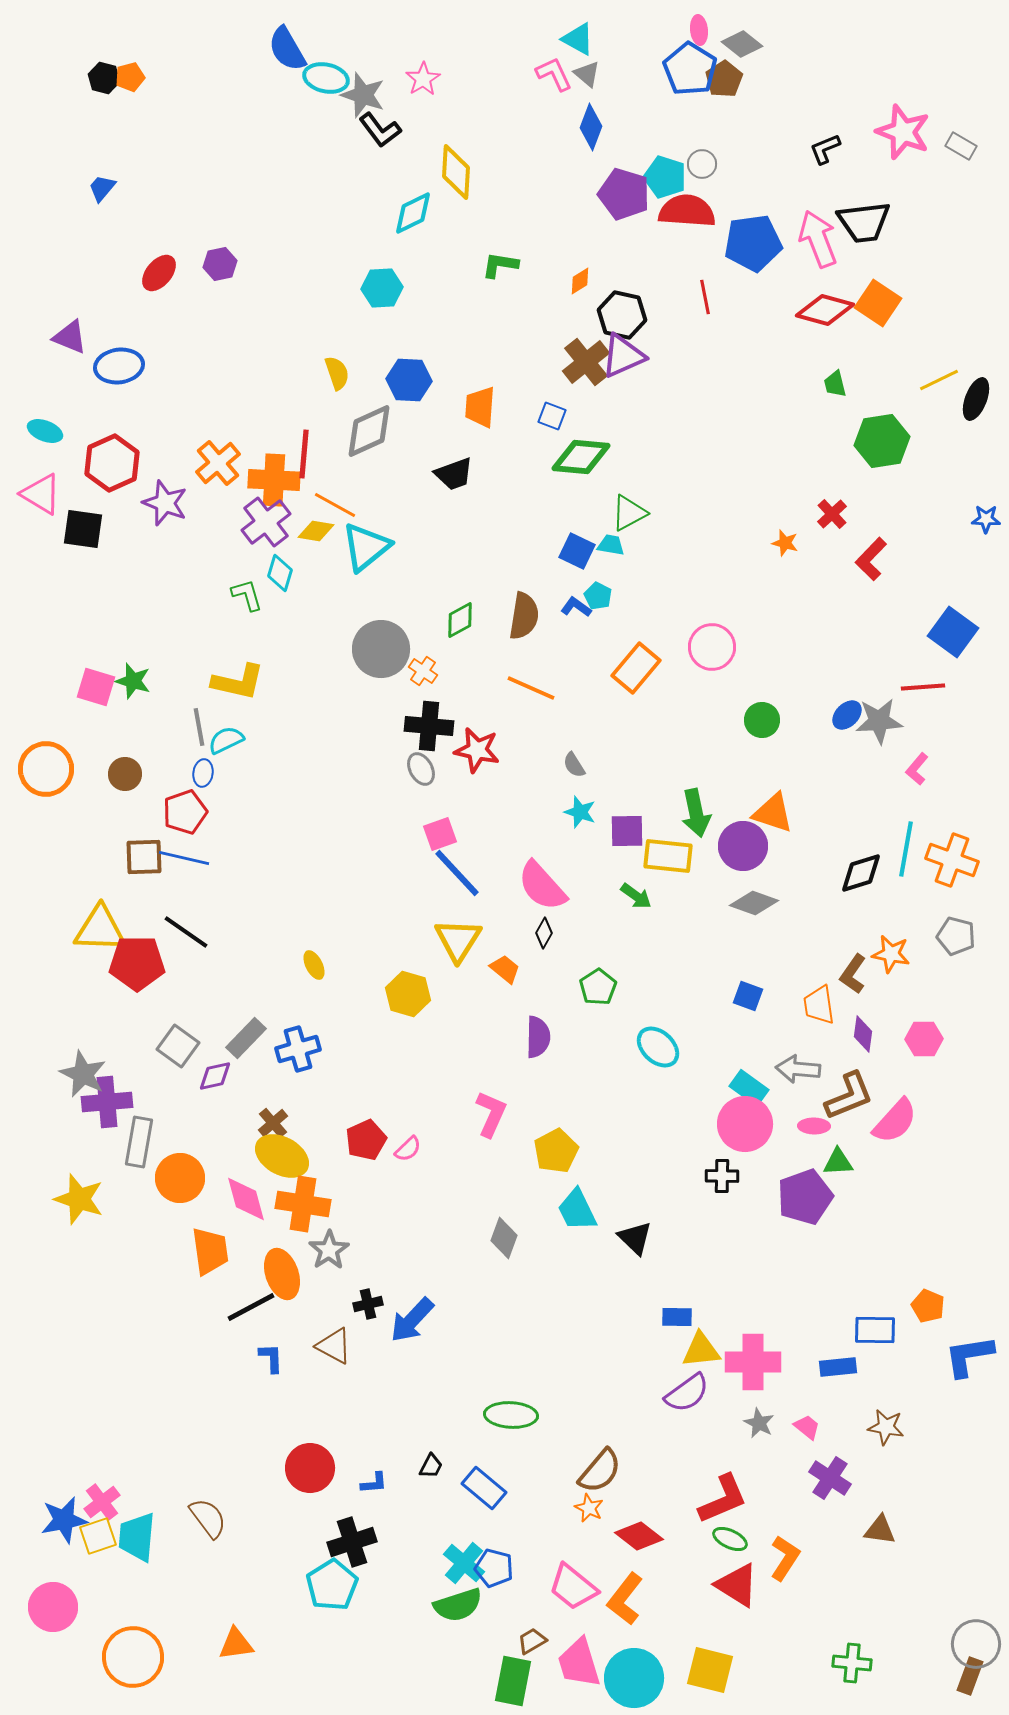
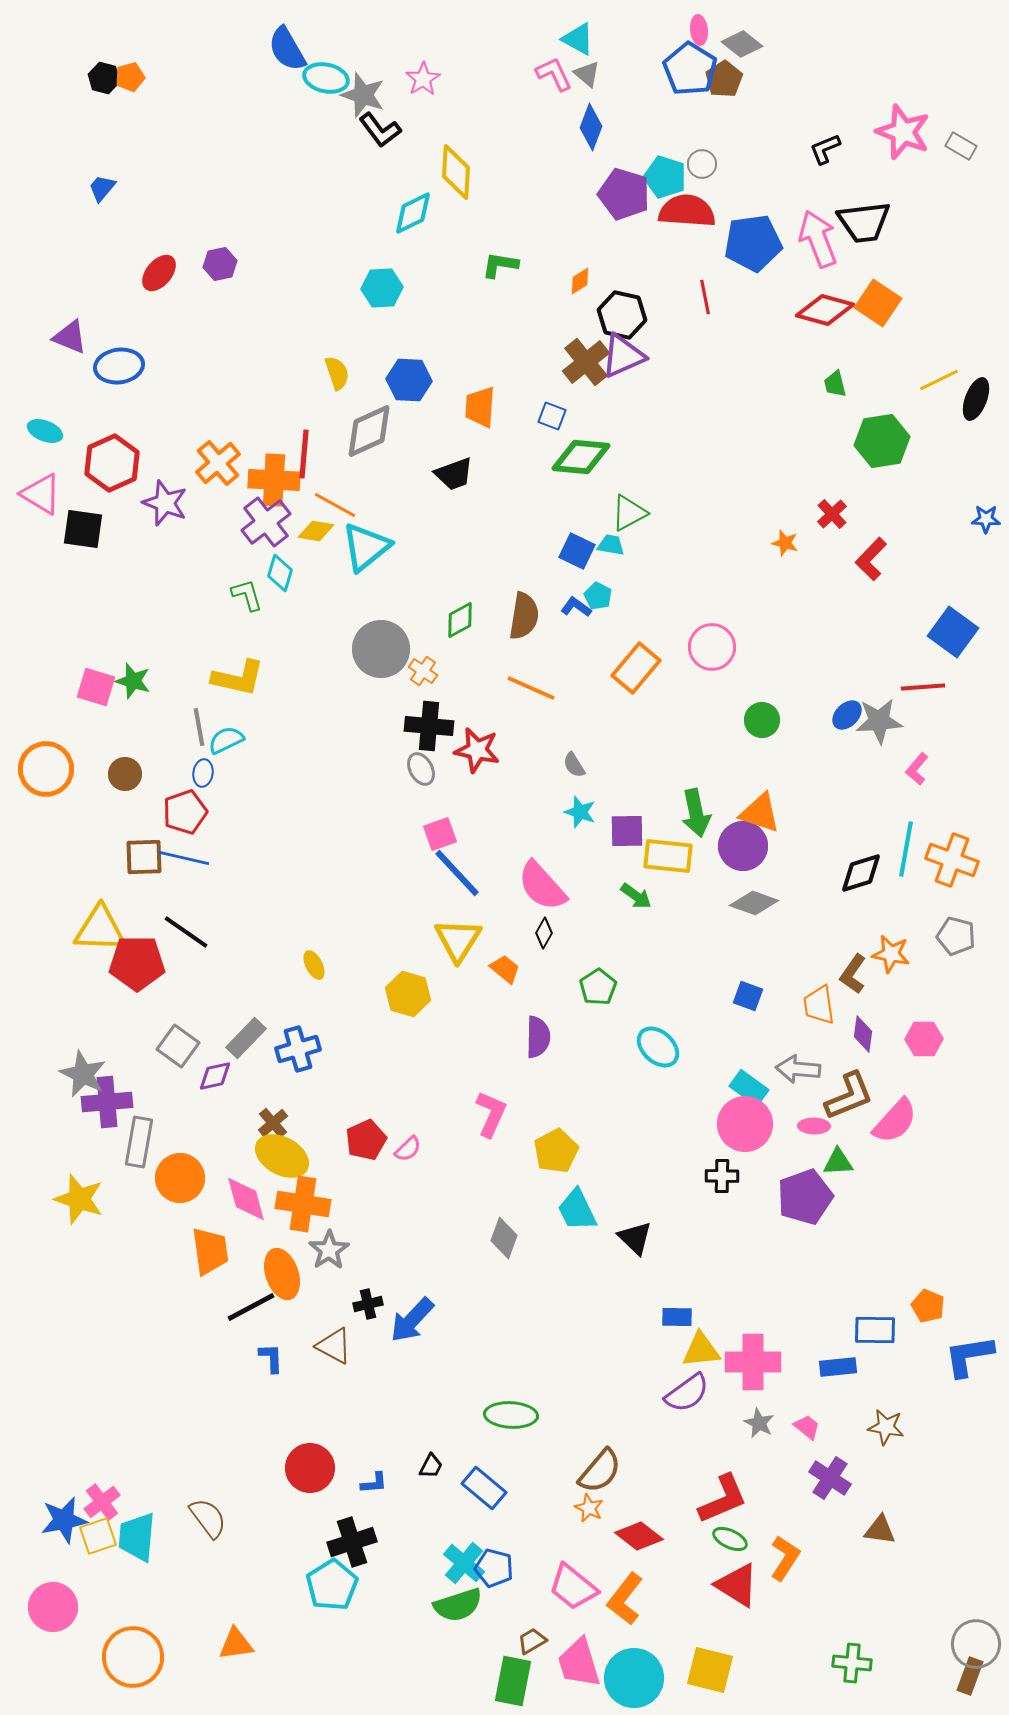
yellow L-shape at (238, 682): moved 4 px up
orange triangle at (773, 813): moved 13 px left
